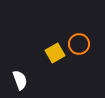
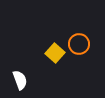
yellow square: rotated 18 degrees counterclockwise
